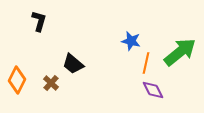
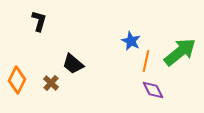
blue star: rotated 12 degrees clockwise
orange line: moved 2 px up
